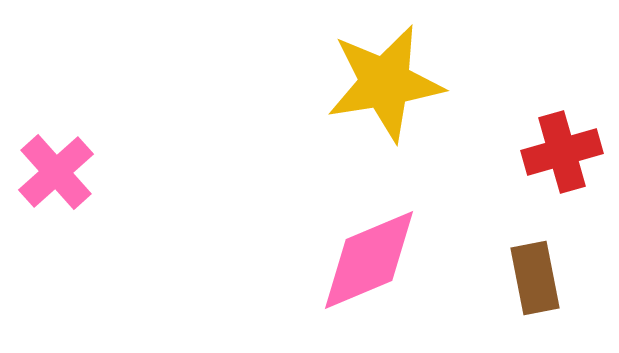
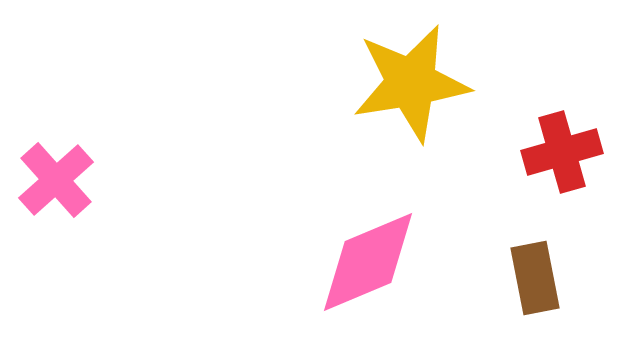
yellow star: moved 26 px right
pink cross: moved 8 px down
pink diamond: moved 1 px left, 2 px down
